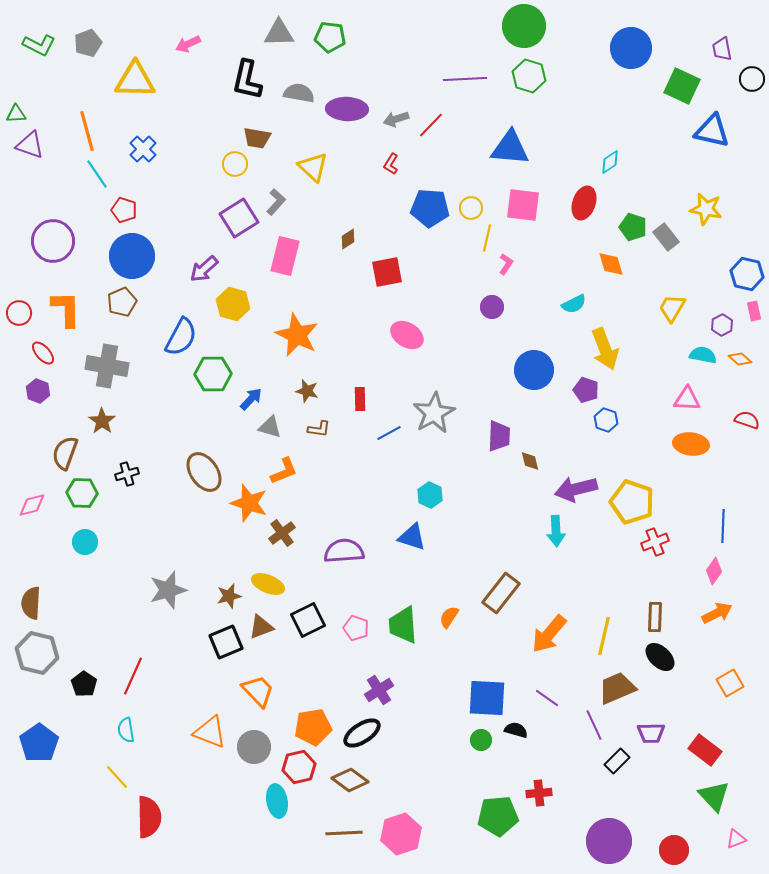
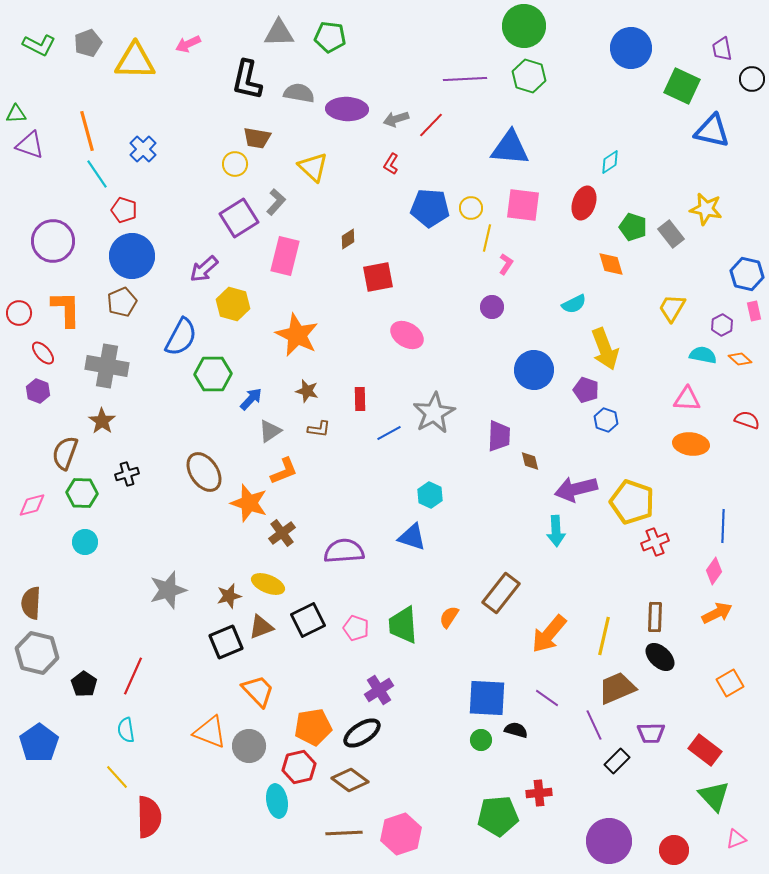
yellow triangle at (135, 80): moved 19 px up
gray rectangle at (666, 237): moved 5 px right, 3 px up
red square at (387, 272): moved 9 px left, 5 px down
gray triangle at (270, 427): moved 4 px down; rotated 50 degrees counterclockwise
gray circle at (254, 747): moved 5 px left, 1 px up
